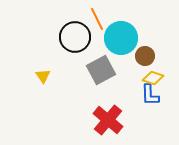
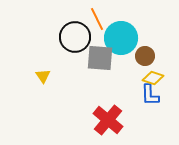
gray square: moved 1 px left, 12 px up; rotated 32 degrees clockwise
